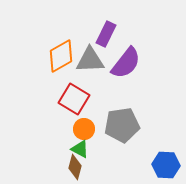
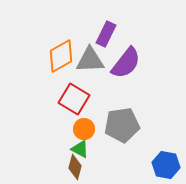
blue hexagon: rotated 8 degrees clockwise
